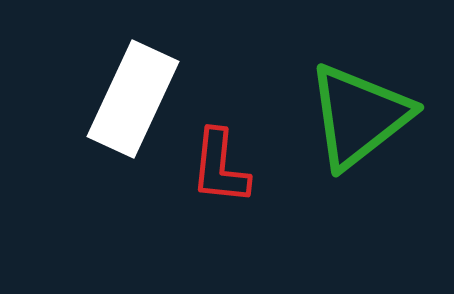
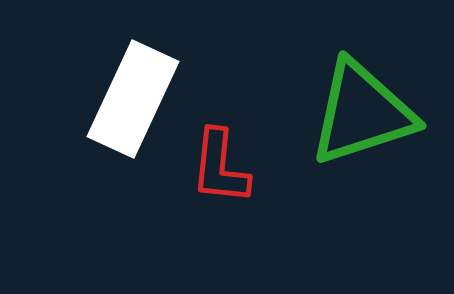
green triangle: moved 3 px right, 3 px up; rotated 20 degrees clockwise
